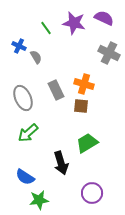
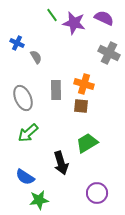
green line: moved 6 px right, 13 px up
blue cross: moved 2 px left, 3 px up
gray rectangle: rotated 24 degrees clockwise
purple circle: moved 5 px right
